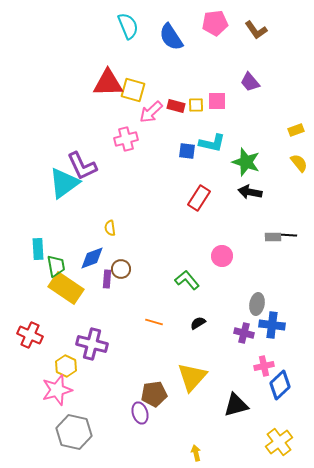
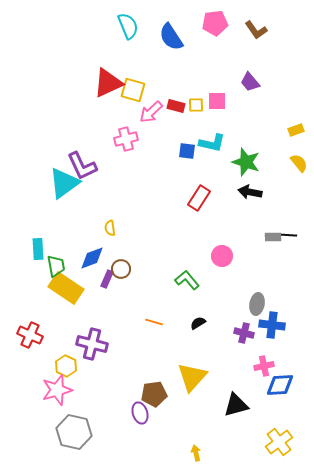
red triangle at (108, 83): rotated 24 degrees counterclockwise
purple rectangle at (107, 279): rotated 18 degrees clockwise
blue diamond at (280, 385): rotated 40 degrees clockwise
